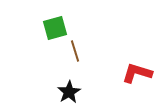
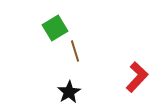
green square: rotated 15 degrees counterclockwise
red L-shape: moved 4 px down; rotated 116 degrees clockwise
